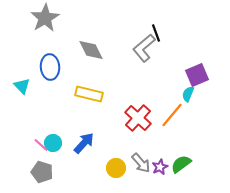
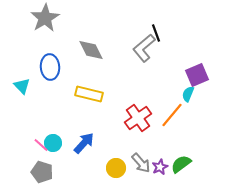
red cross: rotated 12 degrees clockwise
